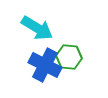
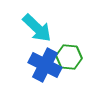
cyan arrow: rotated 12 degrees clockwise
